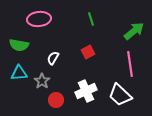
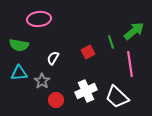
green line: moved 20 px right, 23 px down
white trapezoid: moved 3 px left, 2 px down
